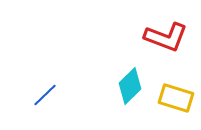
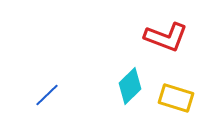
blue line: moved 2 px right
